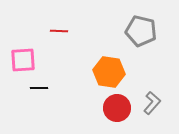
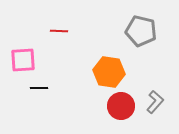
gray L-shape: moved 3 px right, 1 px up
red circle: moved 4 px right, 2 px up
